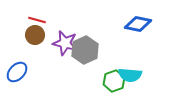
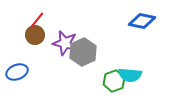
red line: rotated 66 degrees counterclockwise
blue diamond: moved 4 px right, 3 px up
gray hexagon: moved 2 px left, 2 px down
blue ellipse: rotated 25 degrees clockwise
